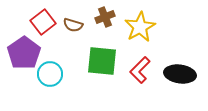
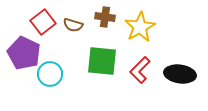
brown cross: rotated 30 degrees clockwise
purple pentagon: rotated 12 degrees counterclockwise
